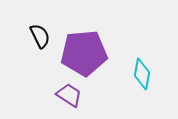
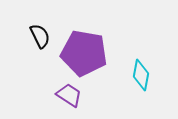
purple pentagon: rotated 15 degrees clockwise
cyan diamond: moved 1 px left, 1 px down
